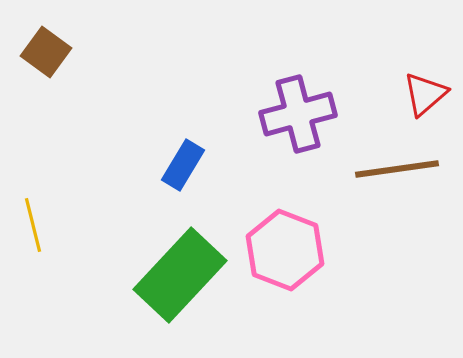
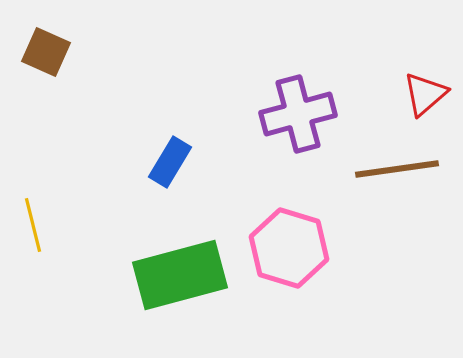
brown square: rotated 12 degrees counterclockwise
blue rectangle: moved 13 px left, 3 px up
pink hexagon: moved 4 px right, 2 px up; rotated 4 degrees counterclockwise
green rectangle: rotated 32 degrees clockwise
